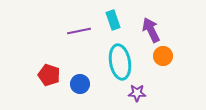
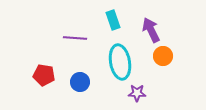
purple line: moved 4 px left, 7 px down; rotated 15 degrees clockwise
red pentagon: moved 5 px left; rotated 10 degrees counterclockwise
blue circle: moved 2 px up
